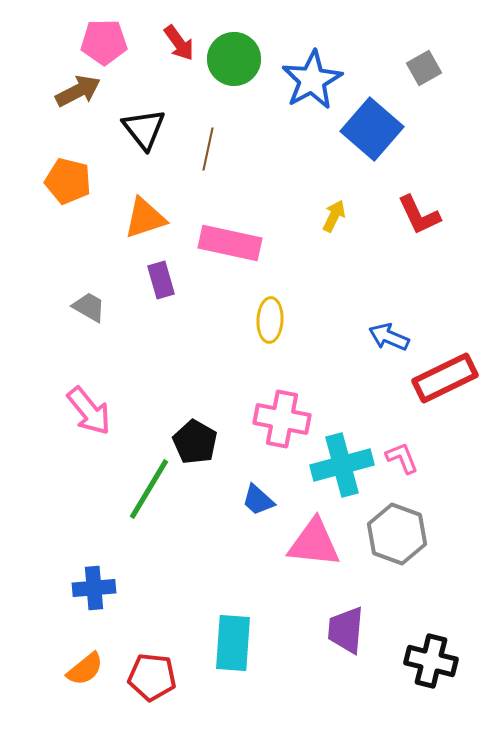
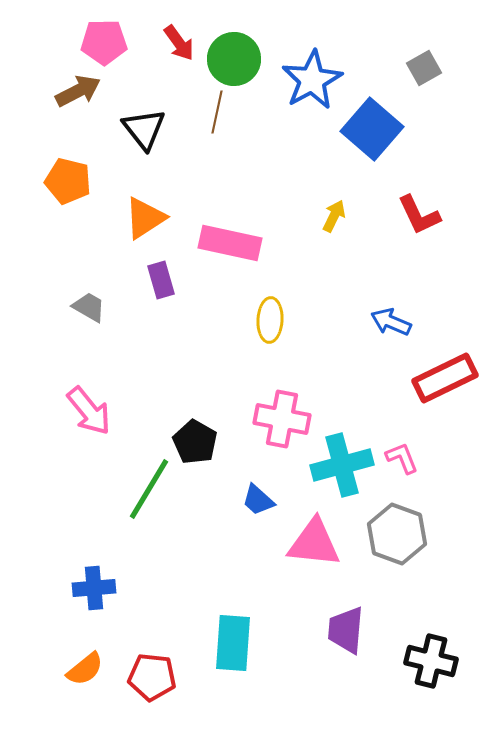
brown line: moved 9 px right, 37 px up
orange triangle: rotated 15 degrees counterclockwise
blue arrow: moved 2 px right, 15 px up
